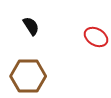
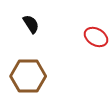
black semicircle: moved 2 px up
